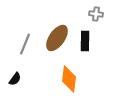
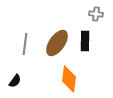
brown ellipse: moved 5 px down
gray line: rotated 15 degrees counterclockwise
black semicircle: moved 2 px down
